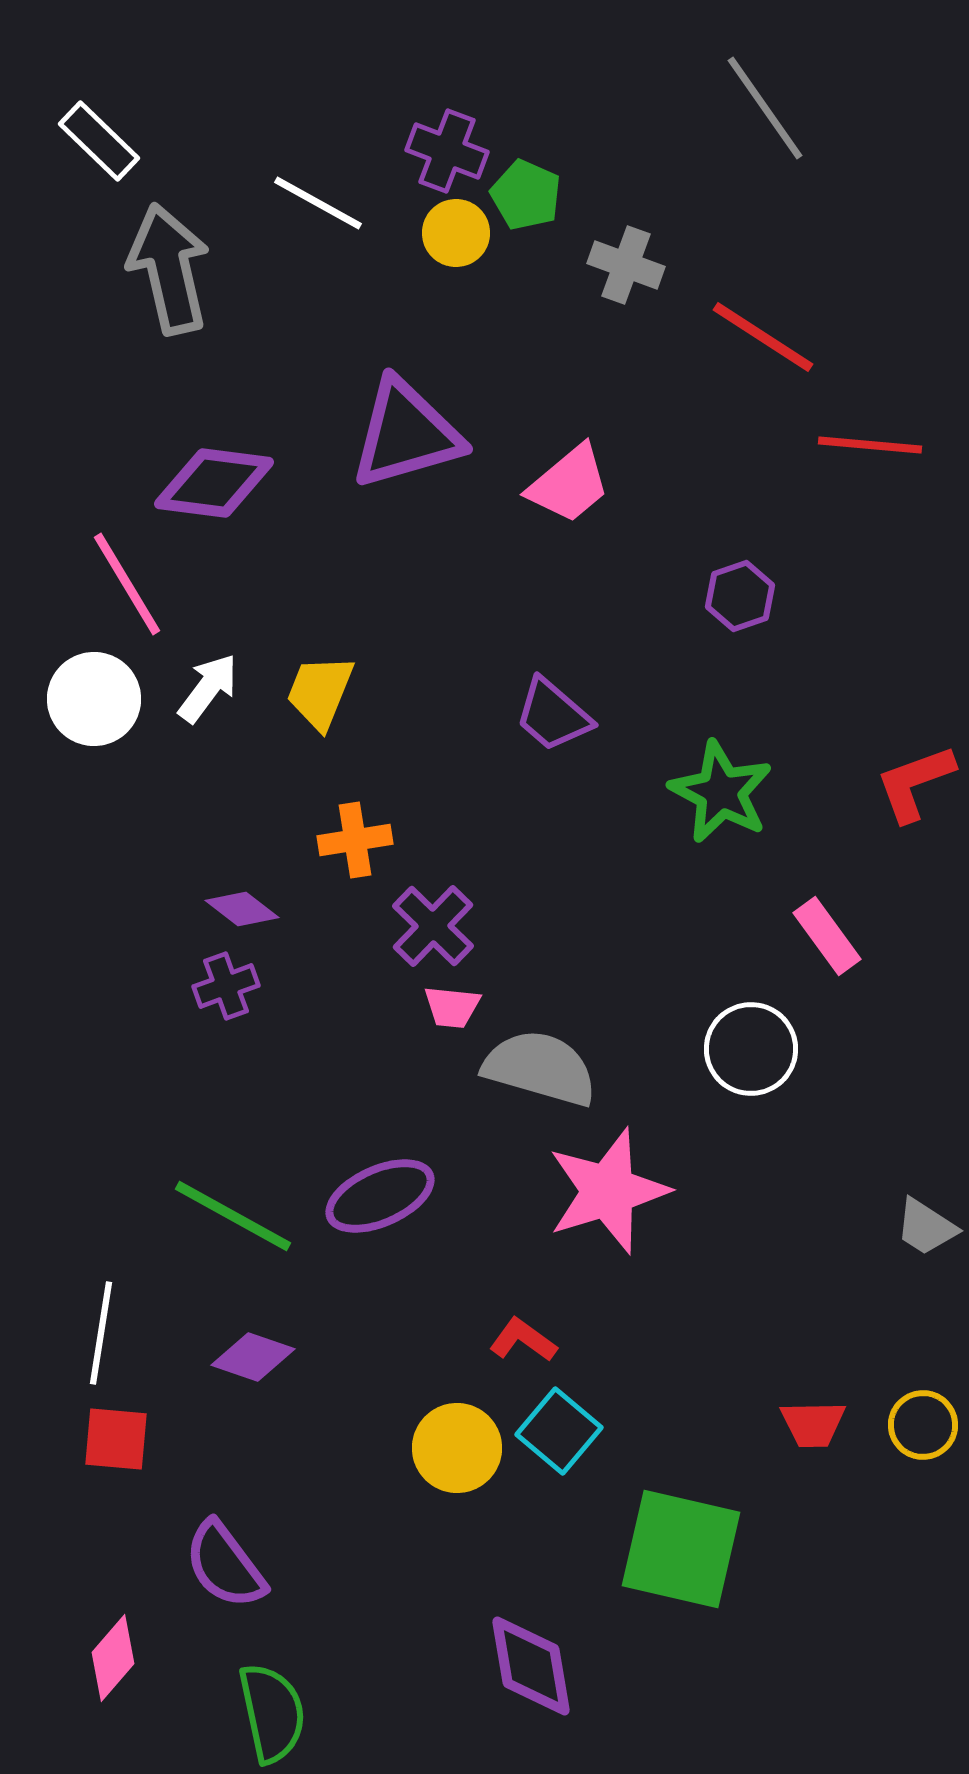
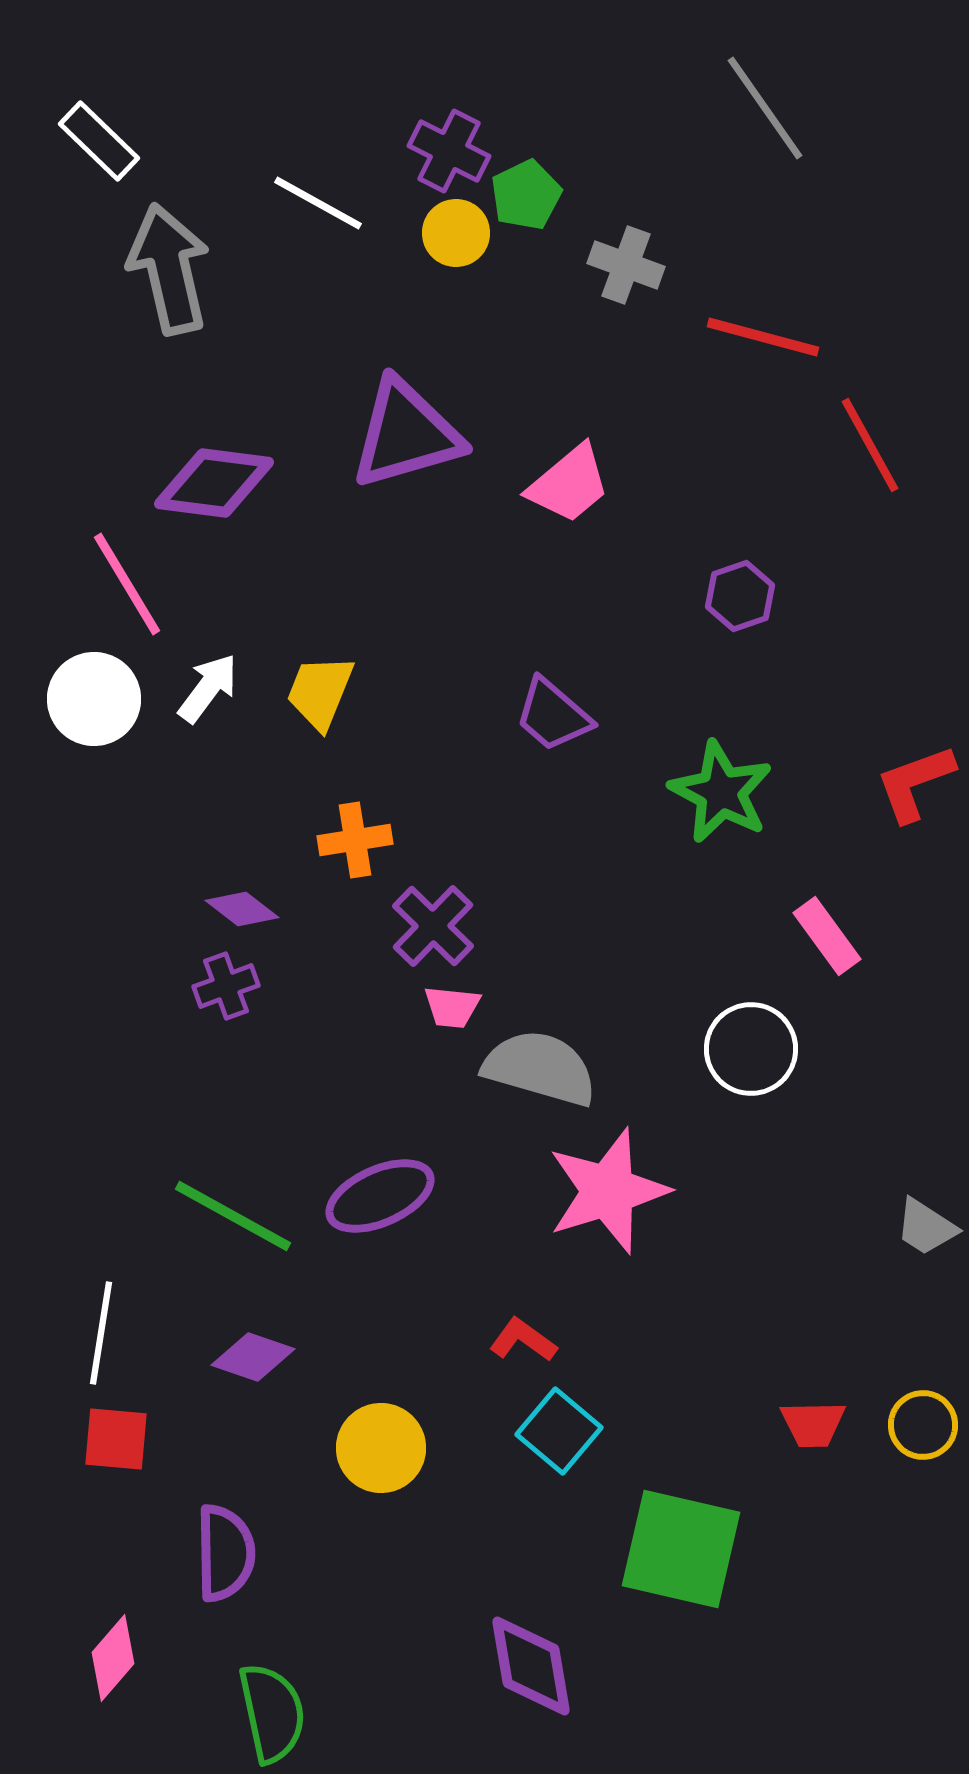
purple cross at (447, 151): moved 2 px right; rotated 6 degrees clockwise
green pentagon at (526, 195): rotated 22 degrees clockwise
red line at (763, 337): rotated 18 degrees counterclockwise
red line at (870, 445): rotated 56 degrees clockwise
yellow circle at (457, 1448): moved 76 px left
purple semicircle at (225, 1565): moved 12 px up; rotated 144 degrees counterclockwise
